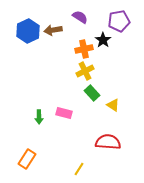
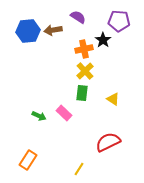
purple semicircle: moved 2 px left
purple pentagon: rotated 15 degrees clockwise
blue hexagon: rotated 20 degrees clockwise
yellow cross: rotated 18 degrees counterclockwise
green rectangle: moved 10 px left; rotated 49 degrees clockwise
yellow triangle: moved 6 px up
pink rectangle: rotated 28 degrees clockwise
green arrow: moved 1 px up; rotated 64 degrees counterclockwise
red semicircle: rotated 30 degrees counterclockwise
orange rectangle: moved 1 px right, 1 px down
